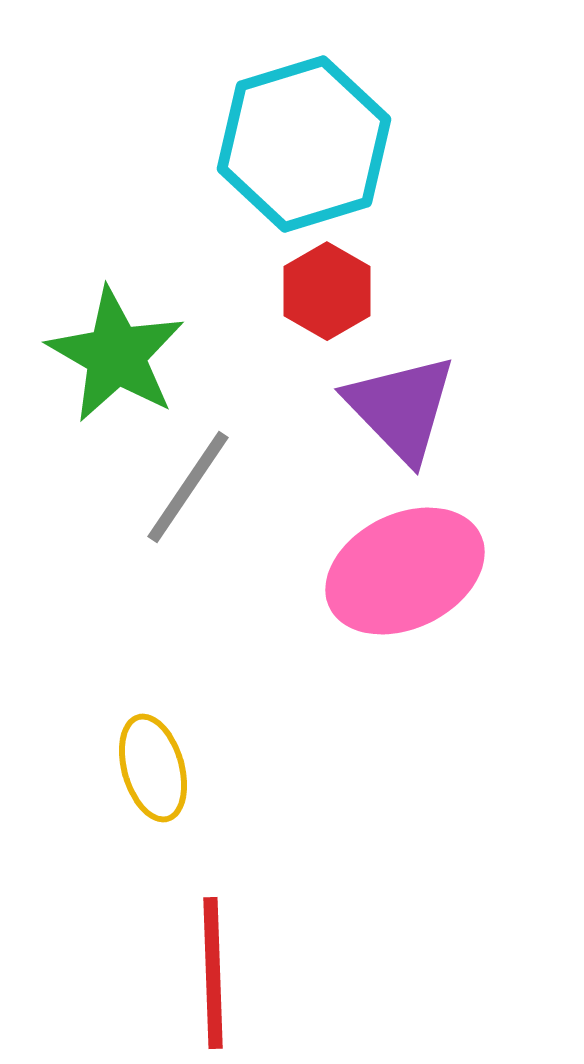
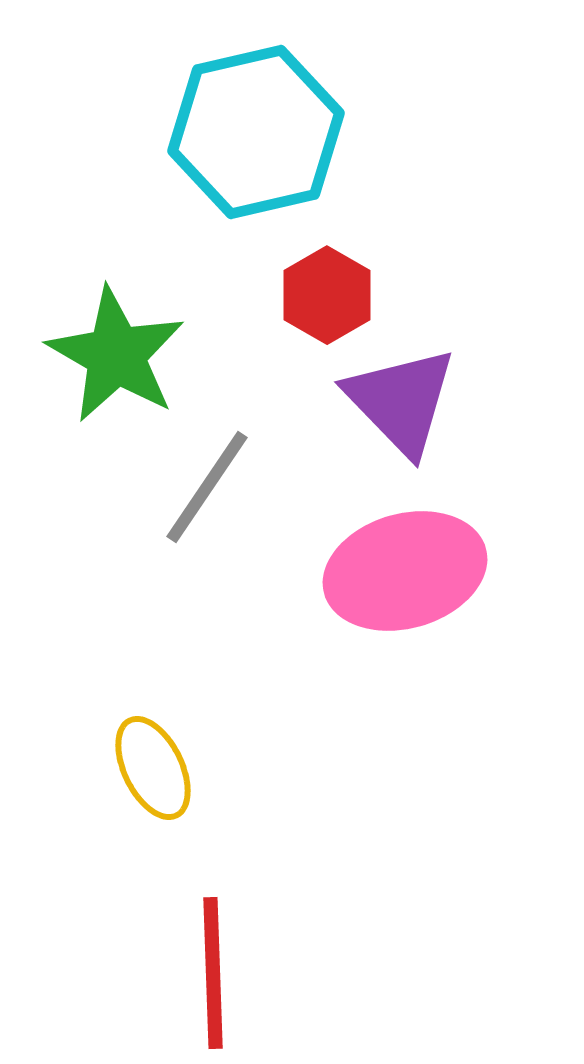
cyan hexagon: moved 48 px left, 12 px up; rotated 4 degrees clockwise
red hexagon: moved 4 px down
purple triangle: moved 7 px up
gray line: moved 19 px right
pink ellipse: rotated 10 degrees clockwise
yellow ellipse: rotated 10 degrees counterclockwise
